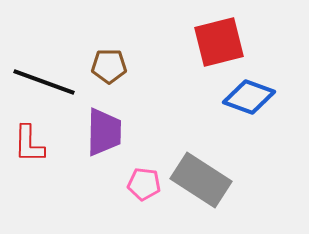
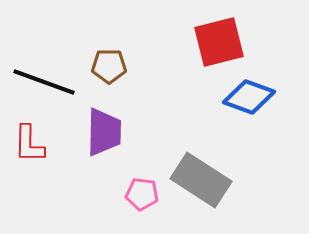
pink pentagon: moved 2 px left, 10 px down
